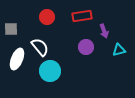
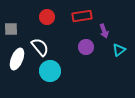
cyan triangle: rotated 24 degrees counterclockwise
